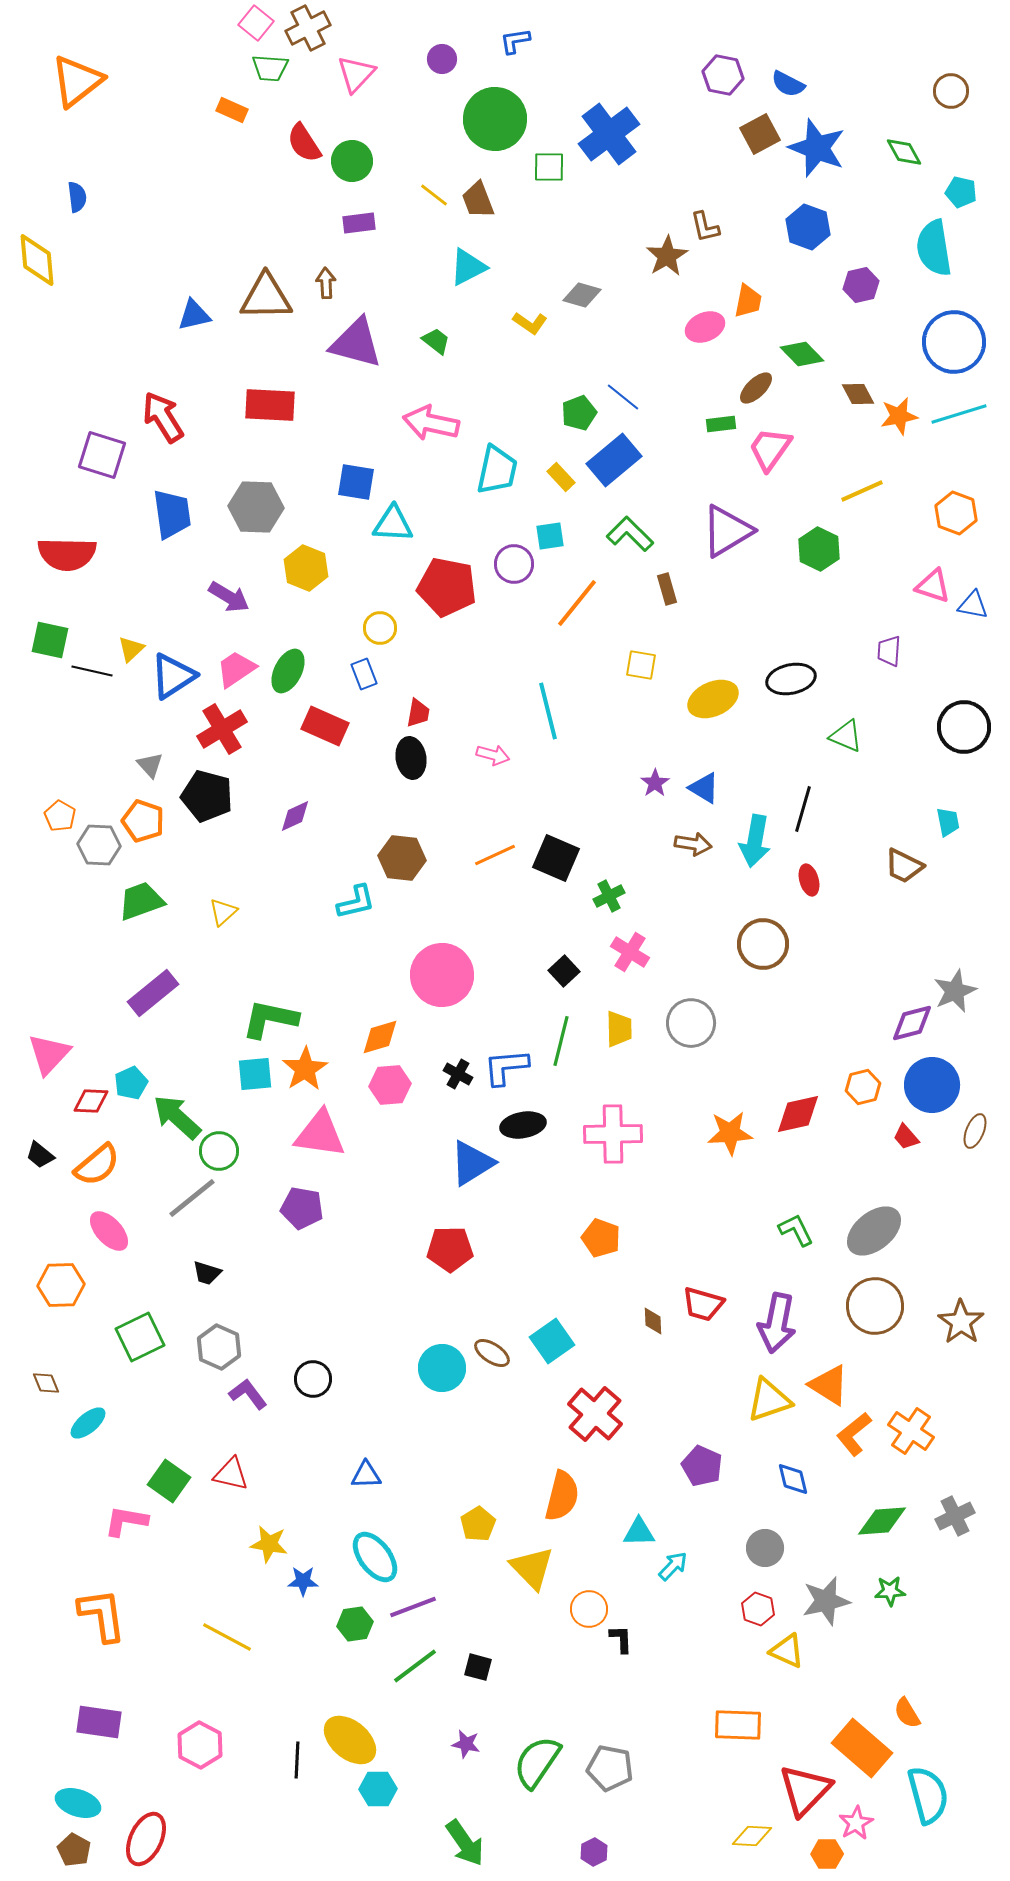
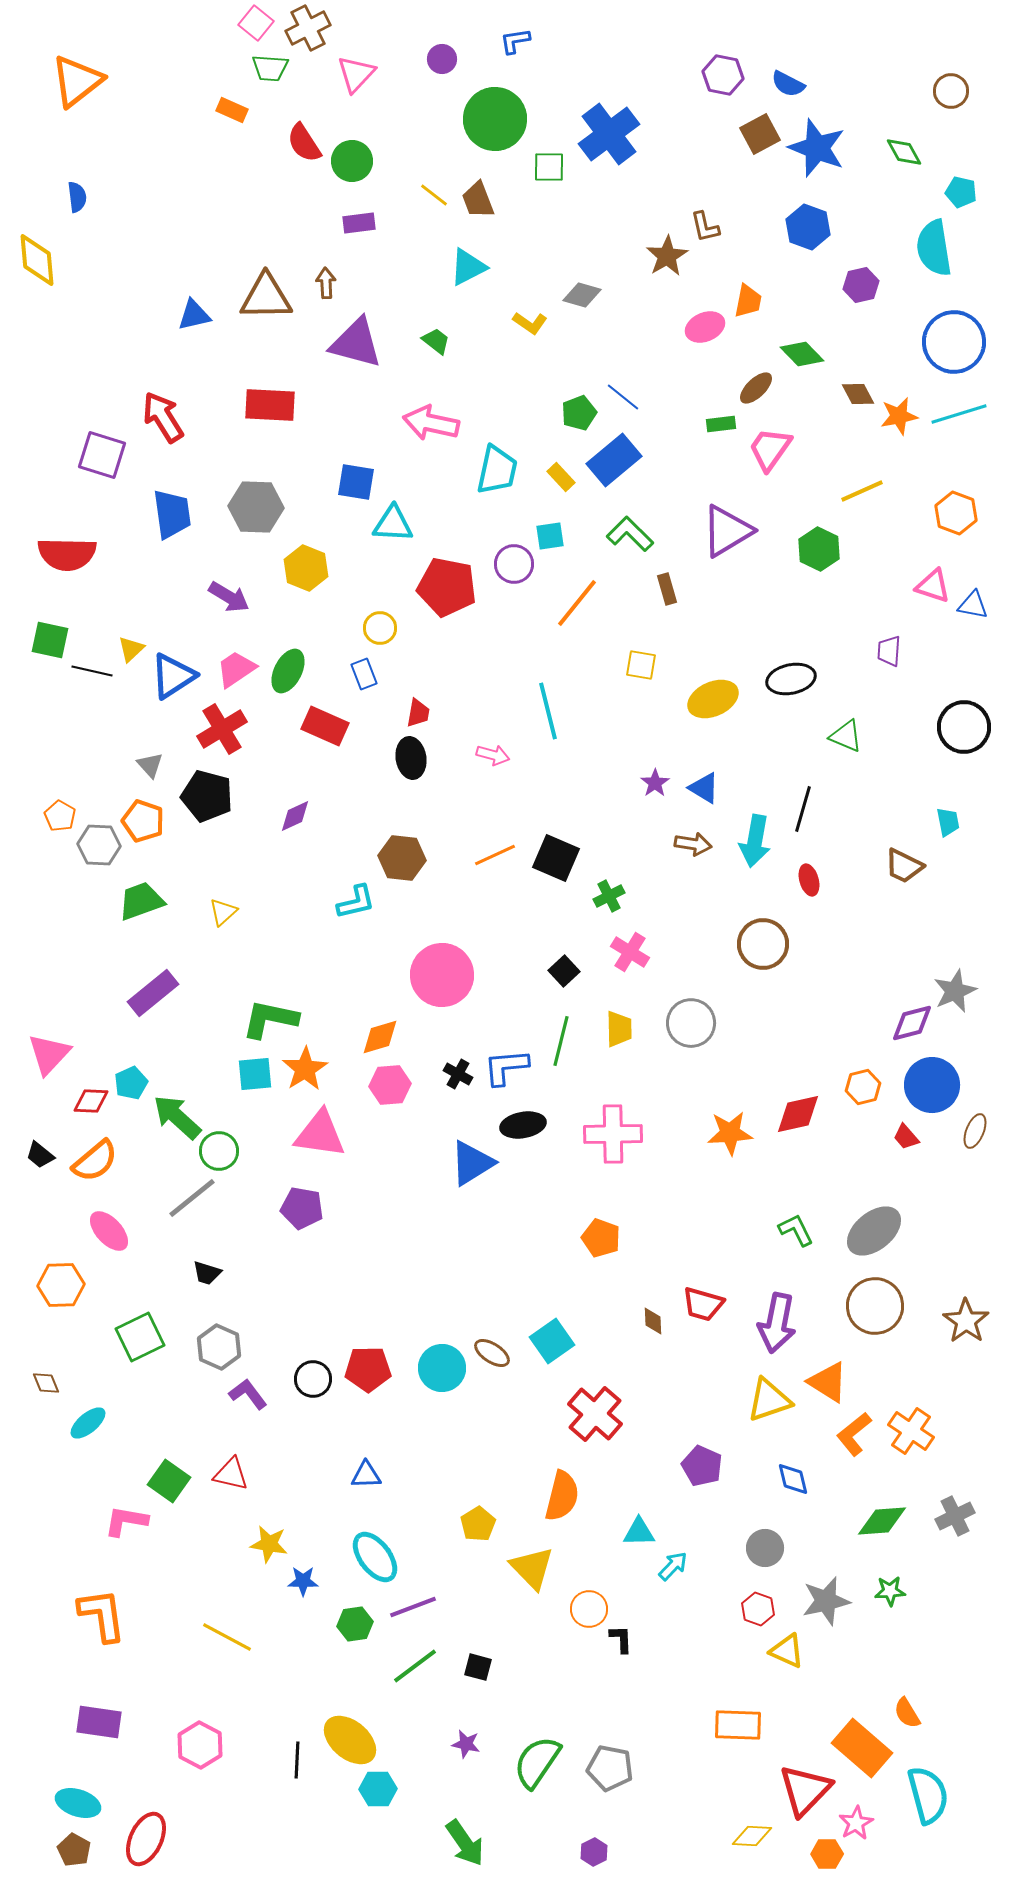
orange semicircle at (97, 1165): moved 2 px left, 4 px up
red pentagon at (450, 1249): moved 82 px left, 120 px down
brown star at (961, 1322): moved 5 px right, 1 px up
orange triangle at (829, 1385): moved 1 px left, 3 px up
